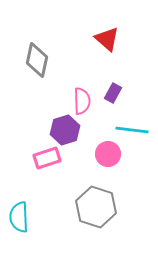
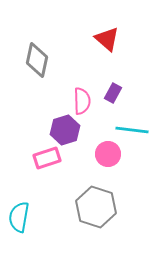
cyan semicircle: rotated 12 degrees clockwise
